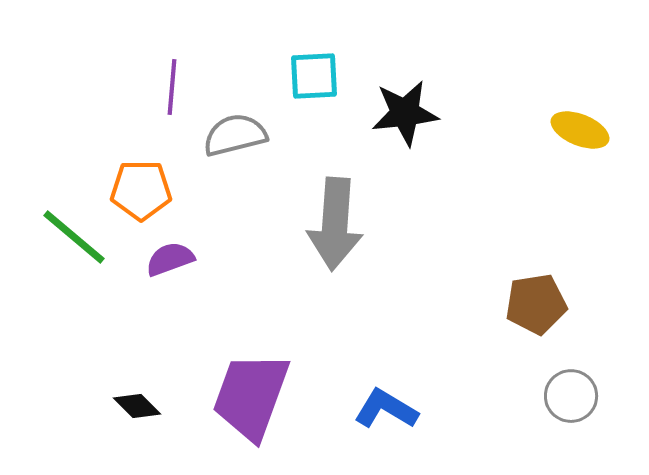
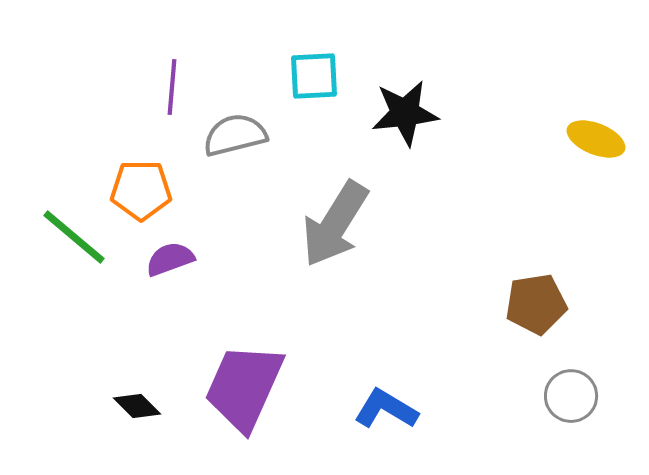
yellow ellipse: moved 16 px right, 9 px down
gray arrow: rotated 28 degrees clockwise
purple trapezoid: moved 7 px left, 9 px up; rotated 4 degrees clockwise
